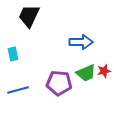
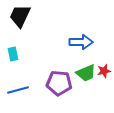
black trapezoid: moved 9 px left
